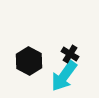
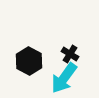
cyan arrow: moved 2 px down
